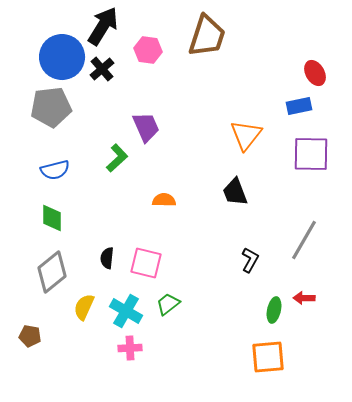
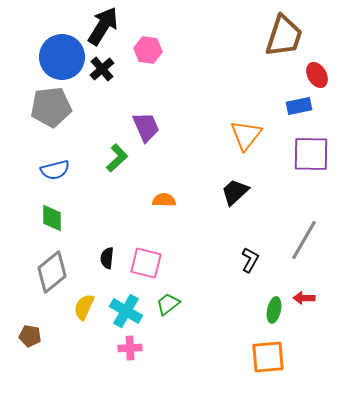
brown trapezoid: moved 77 px right
red ellipse: moved 2 px right, 2 px down
black trapezoid: rotated 68 degrees clockwise
